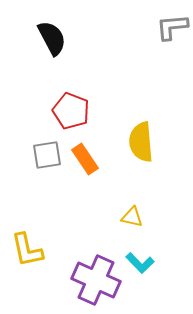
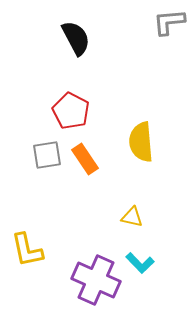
gray L-shape: moved 3 px left, 5 px up
black semicircle: moved 24 px right
red pentagon: rotated 6 degrees clockwise
